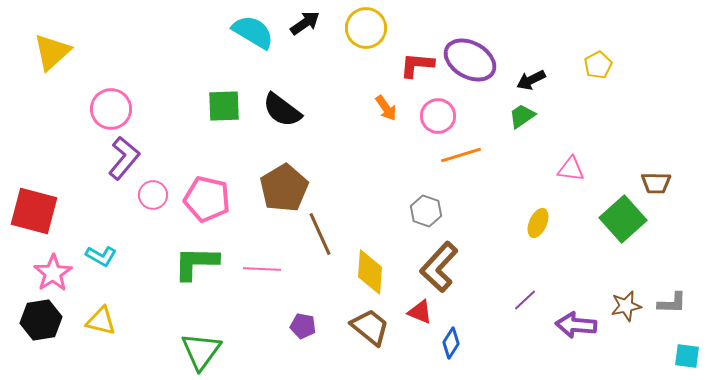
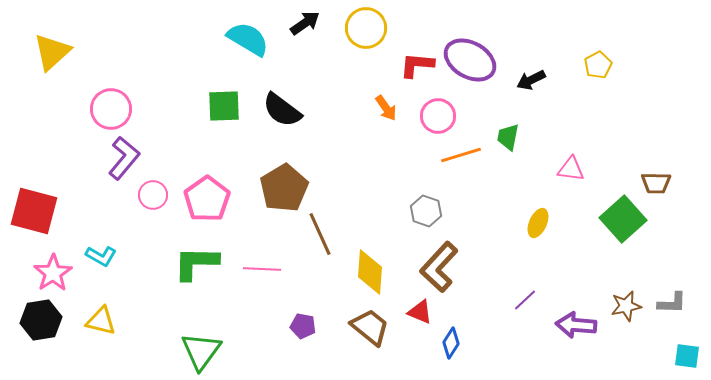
cyan semicircle at (253, 32): moved 5 px left, 7 px down
green trapezoid at (522, 116): moved 14 px left, 21 px down; rotated 44 degrees counterclockwise
pink pentagon at (207, 199): rotated 24 degrees clockwise
